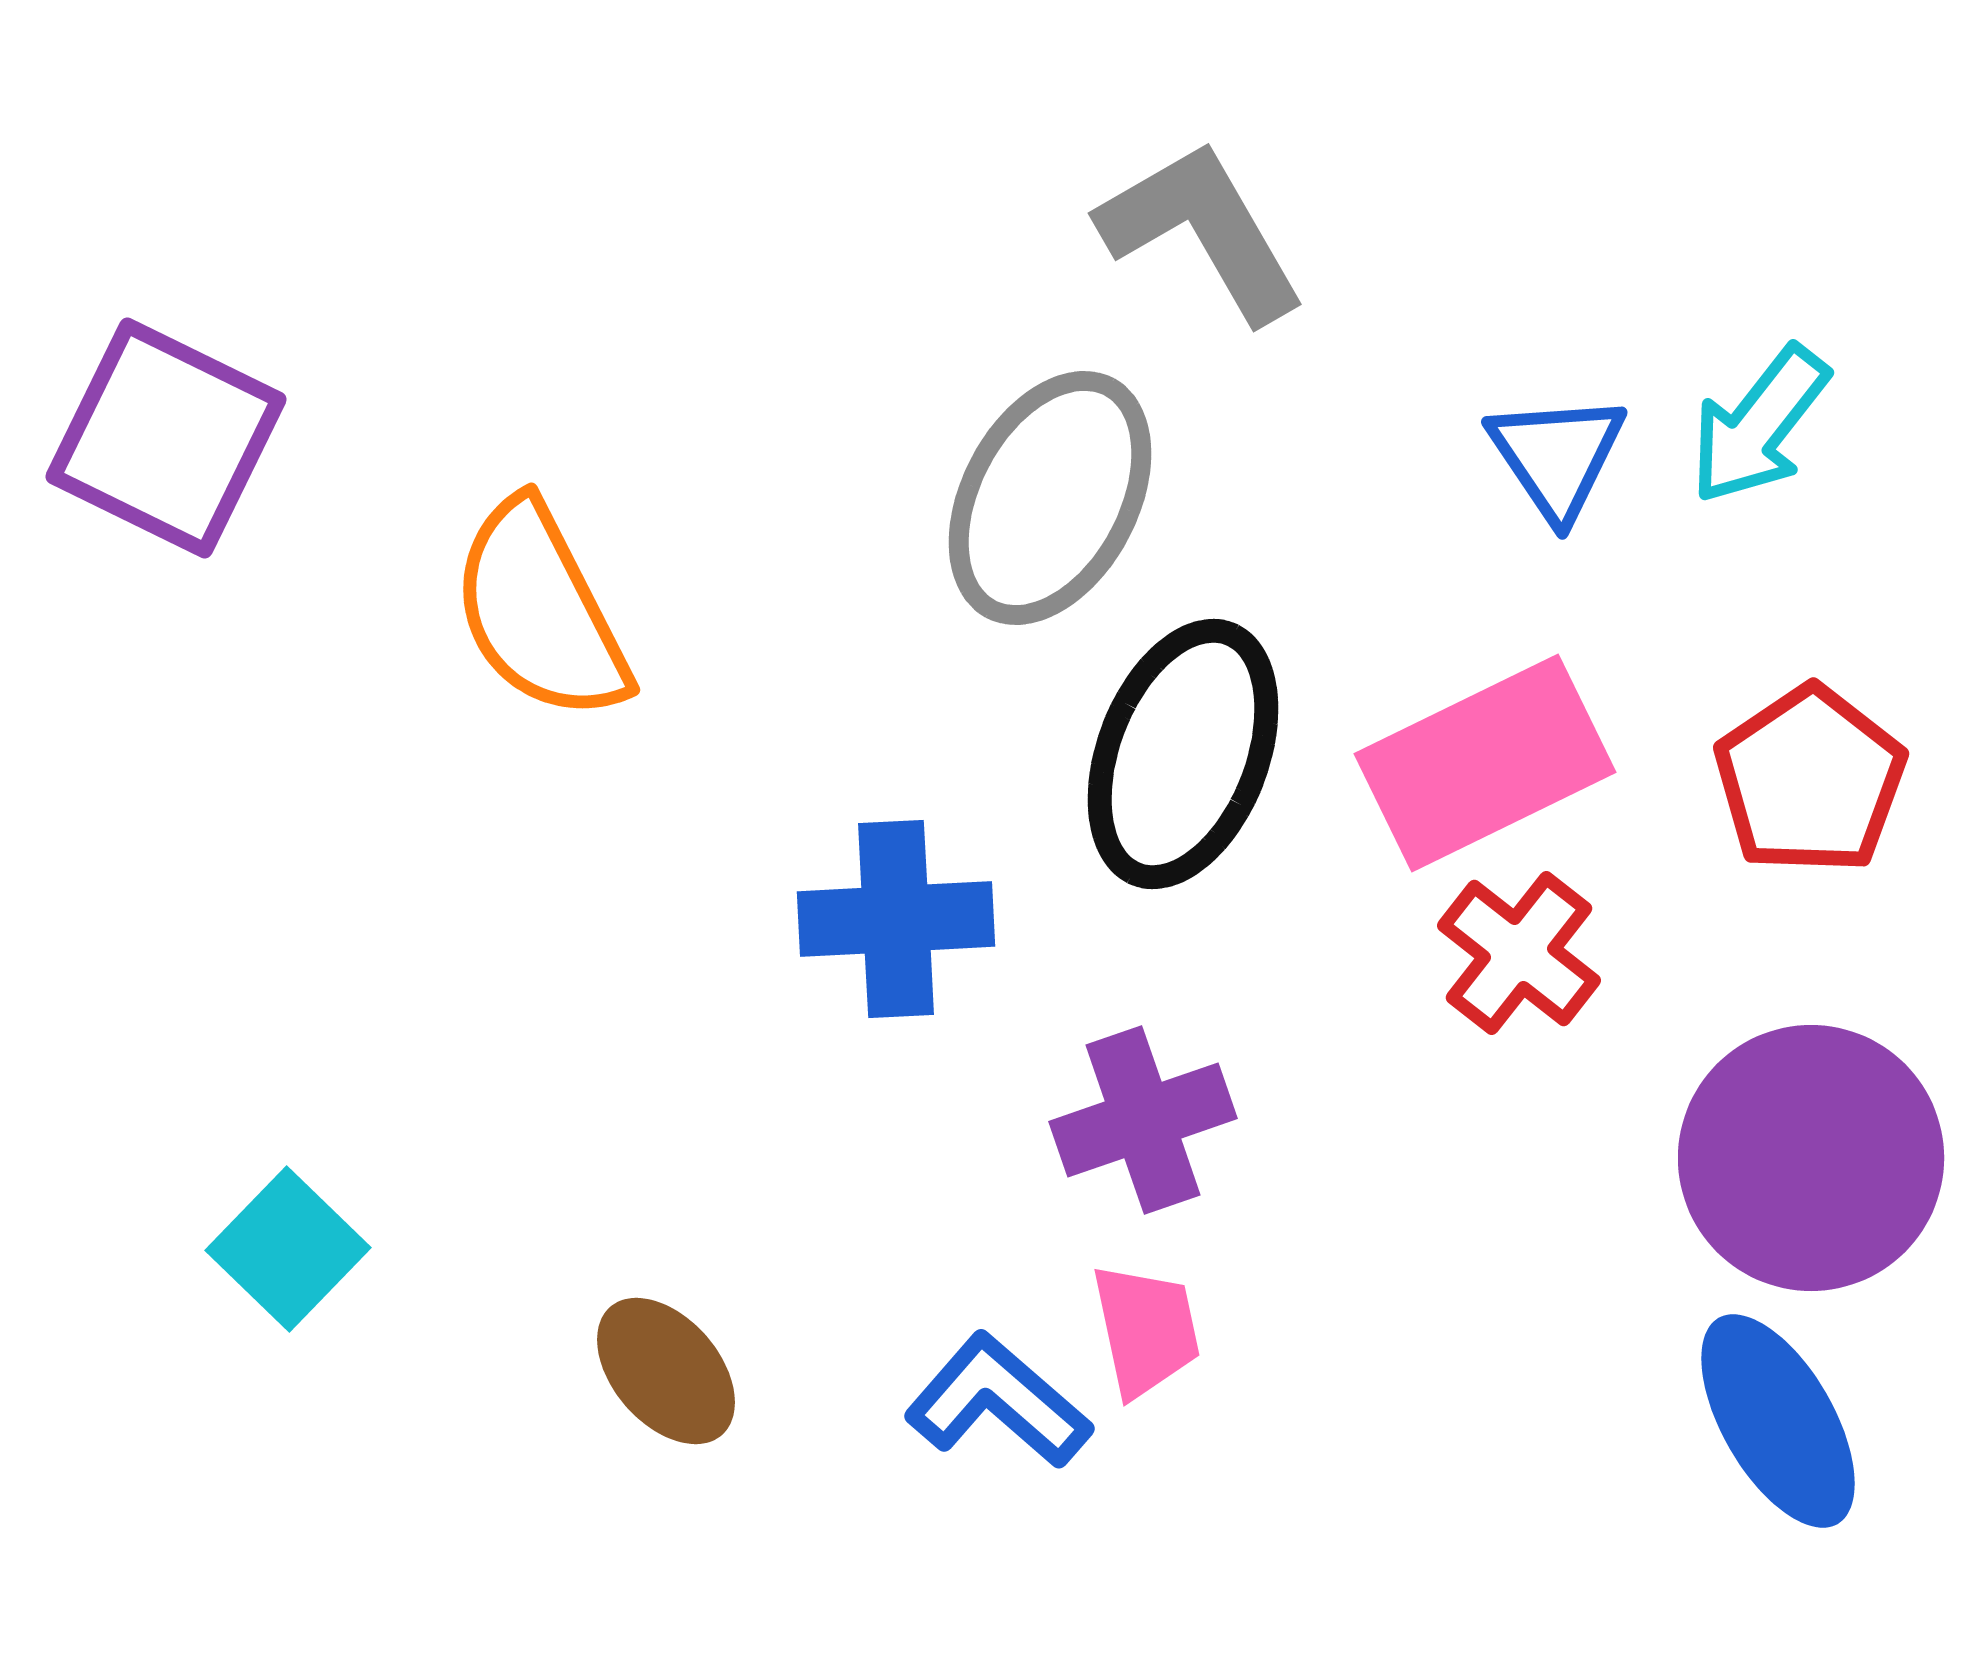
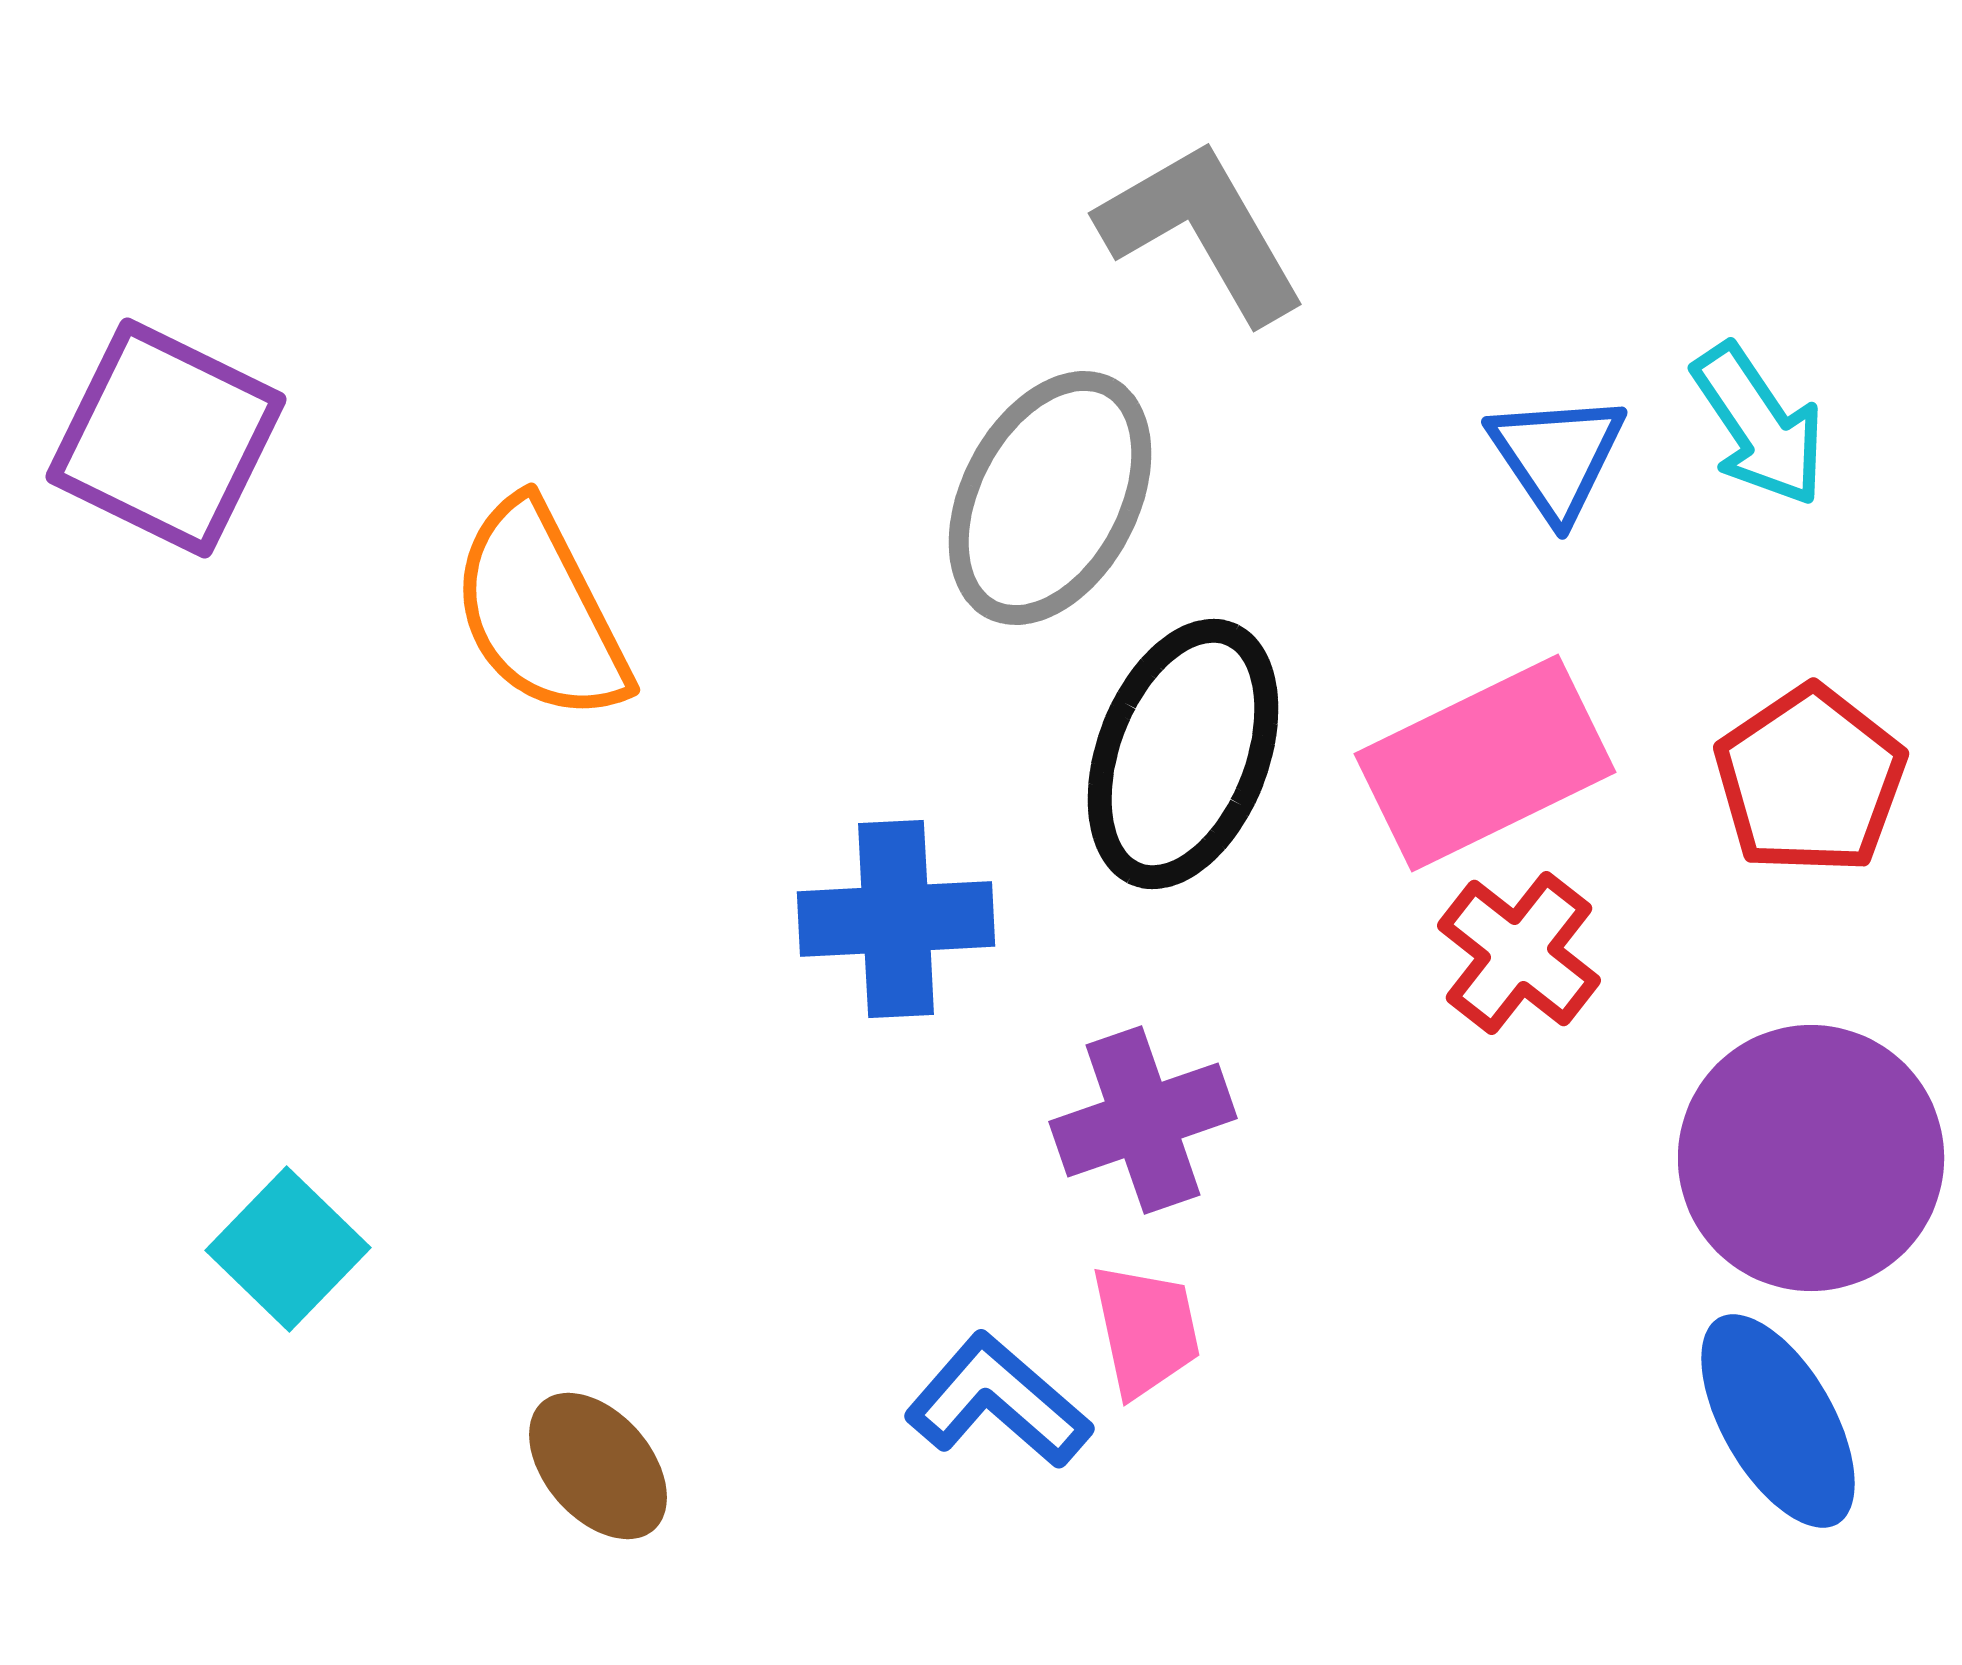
cyan arrow: rotated 72 degrees counterclockwise
brown ellipse: moved 68 px left, 95 px down
